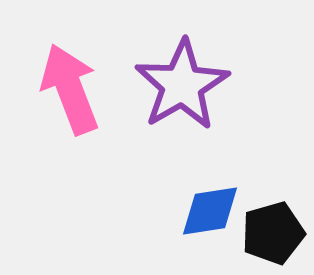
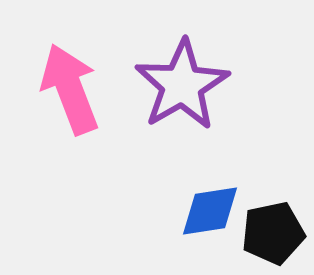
black pentagon: rotated 4 degrees clockwise
